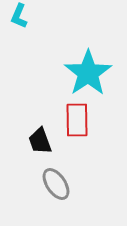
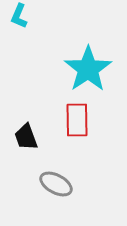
cyan star: moved 4 px up
black trapezoid: moved 14 px left, 4 px up
gray ellipse: rotated 28 degrees counterclockwise
